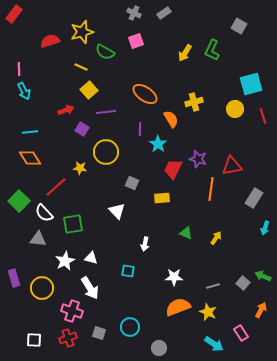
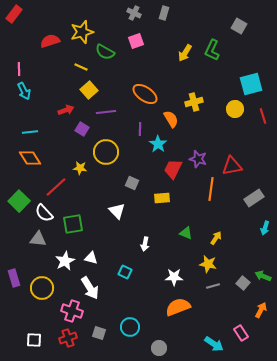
gray rectangle at (164, 13): rotated 40 degrees counterclockwise
gray rectangle at (254, 198): rotated 24 degrees clockwise
cyan square at (128, 271): moved 3 px left, 1 px down; rotated 16 degrees clockwise
yellow star at (208, 312): moved 48 px up; rotated 12 degrees counterclockwise
